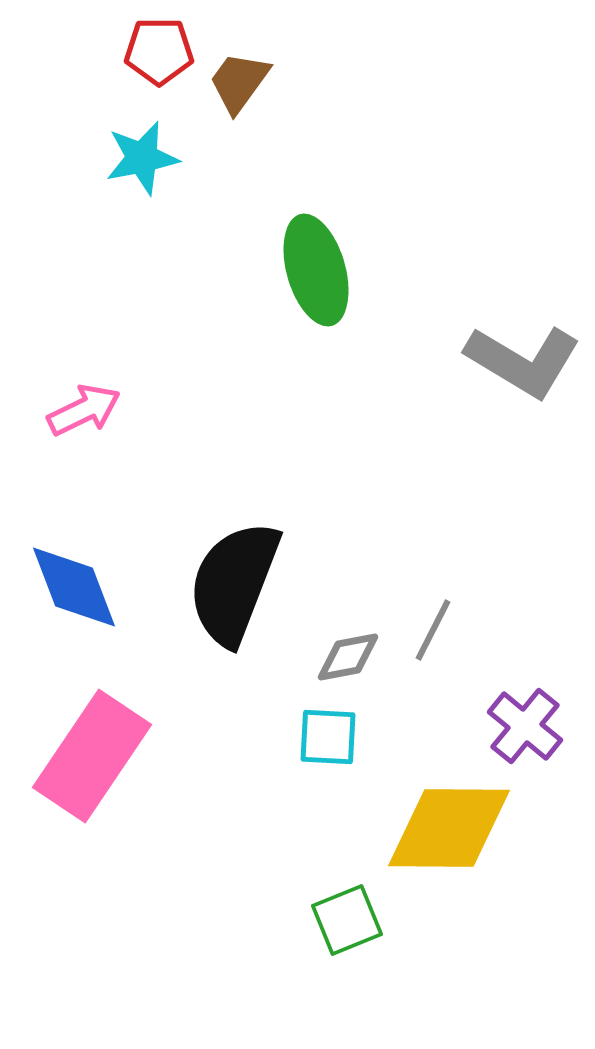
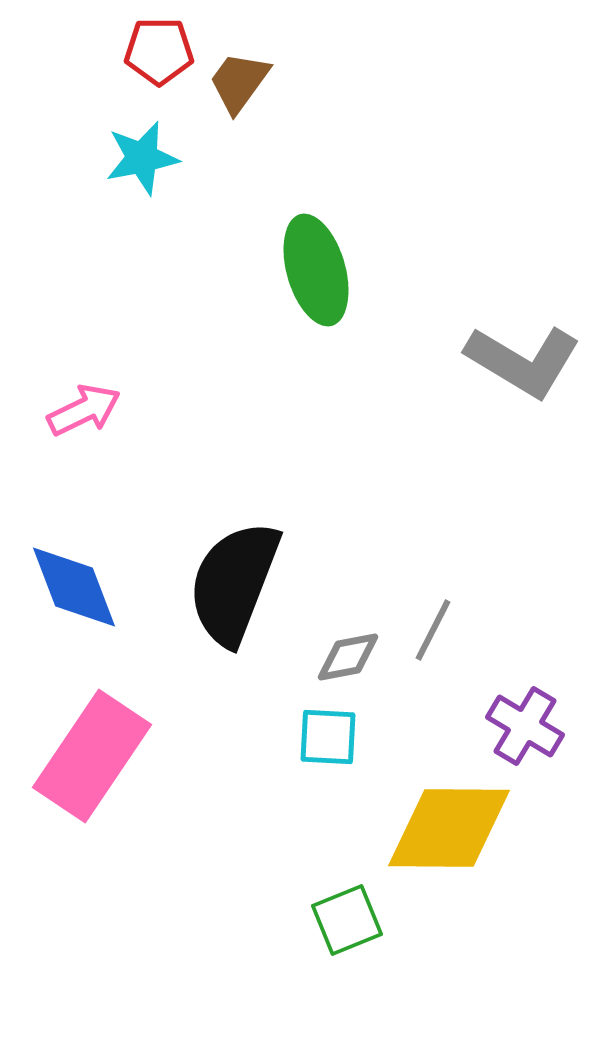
purple cross: rotated 8 degrees counterclockwise
